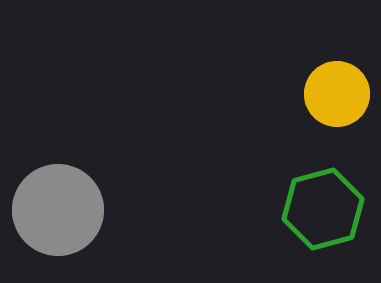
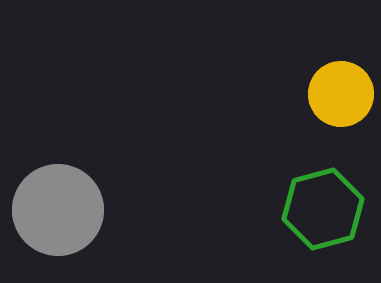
yellow circle: moved 4 px right
